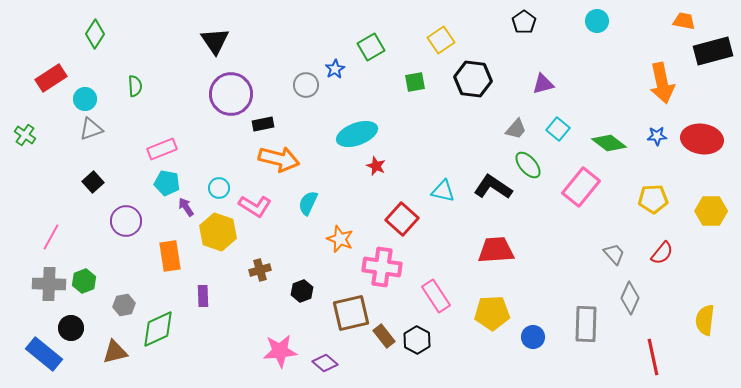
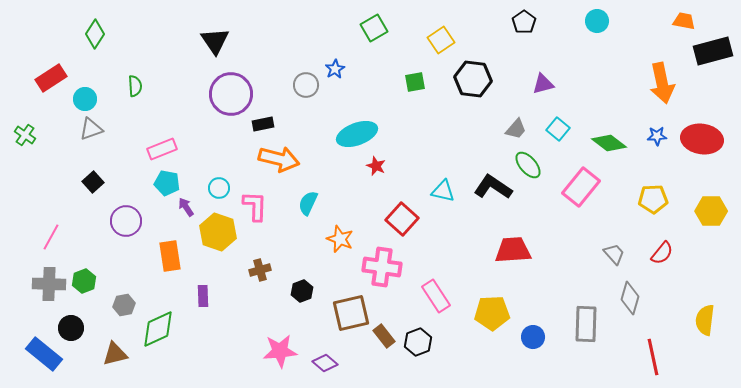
green square at (371, 47): moved 3 px right, 19 px up
pink L-shape at (255, 206): rotated 120 degrees counterclockwise
red trapezoid at (496, 250): moved 17 px right
gray diamond at (630, 298): rotated 8 degrees counterclockwise
black hexagon at (417, 340): moved 1 px right, 2 px down; rotated 12 degrees clockwise
brown triangle at (115, 352): moved 2 px down
